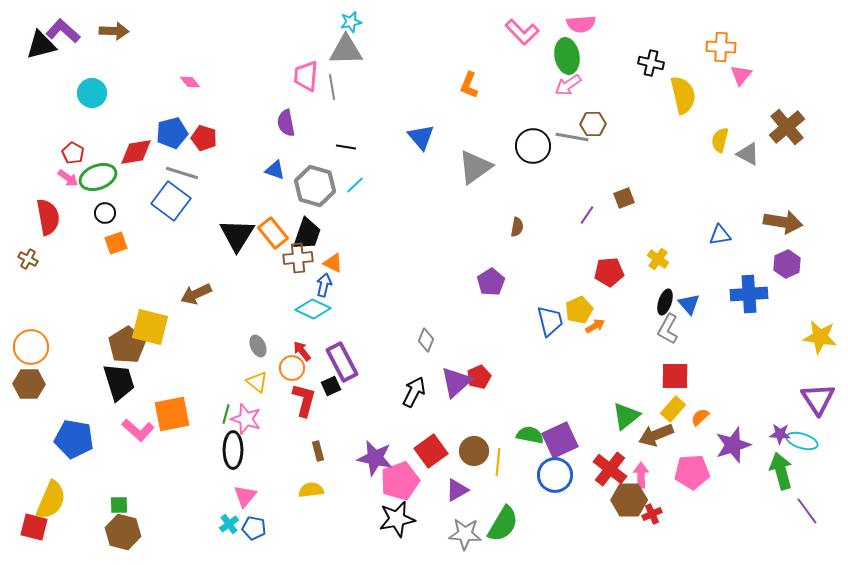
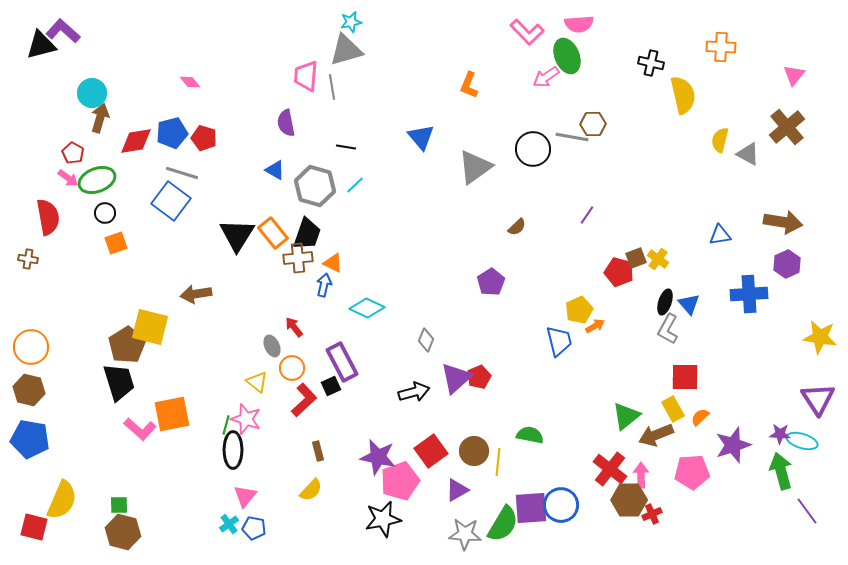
pink semicircle at (581, 24): moved 2 px left
brown arrow at (114, 31): moved 14 px left, 87 px down; rotated 76 degrees counterclockwise
pink L-shape at (522, 32): moved 5 px right
gray triangle at (346, 50): rotated 15 degrees counterclockwise
green ellipse at (567, 56): rotated 12 degrees counterclockwise
pink triangle at (741, 75): moved 53 px right
pink arrow at (568, 85): moved 22 px left, 8 px up
black circle at (533, 146): moved 3 px down
red diamond at (136, 152): moved 11 px up
blue triangle at (275, 170): rotated 10 degrees clockwise
green ellipse at (98, 177): moved 1 px left, 3 px down
brown square at (624, 198): moved 12 px right, 60 px down
brown semicircle at (517, 227): rotated 36 degrees clockwise
brown cross at (28, 259): rotated 18 degrees counterclockwise
red pentagon at (609, 272): moved 10 px right; rotated 20 degrees clockwise
brown arrow at (196, 294): rotated 16 degrees clockwise
cyan diamond at (313, 309): moved 54 px right, 1 px up
blue trapezoid at (550, 321): moved 9 px right, 20 px down
gray ellipse at (258, 346): moved 14 px right
red arrow at (302, 351): moved 8 px left, 24 px up
red square at (675, 376): moved 10 px right, 1 px down
purple triangle at (456, 382): moved 4 px up
brown hexagon at (29, 384): moved 6 px down; rotated 12 degrees clockwise
black arrow at (414, 392): rotated 48 degrees clockwise
red L-shape at (304, 400): rotated 32 degrees clockwise
yellow rectangle at (673, 409): rotated 70 degrees counterclockwise
green line at (226, 414): moved 11 px down
pink L-shape at (138, 430): moved 2 px right, 1 px up
blue pentagon at (74, 439): moved 44 px left
purple square at (560, 440): moved 29 px left, 68 px down; rotated 21 degrees clockwise
purple star at (375, 458): moved 3 px right, 1 px up
blue circle at (555, 475): moved 6 px right, 30 px down
yellow semicircle at (311, 490): rotated 140 degrees clockwise
yellow semicircle at (51, 500): moved 11 px right
black star at (397, 519): moved 14 px left
